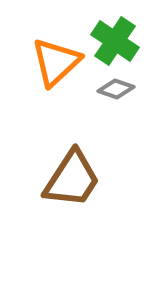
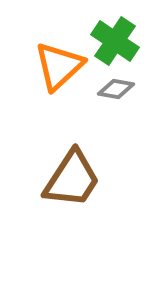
orange triangle: moved 3 px right, 4 px down
gray diamond: rotated 9 degrees counterclockwise
